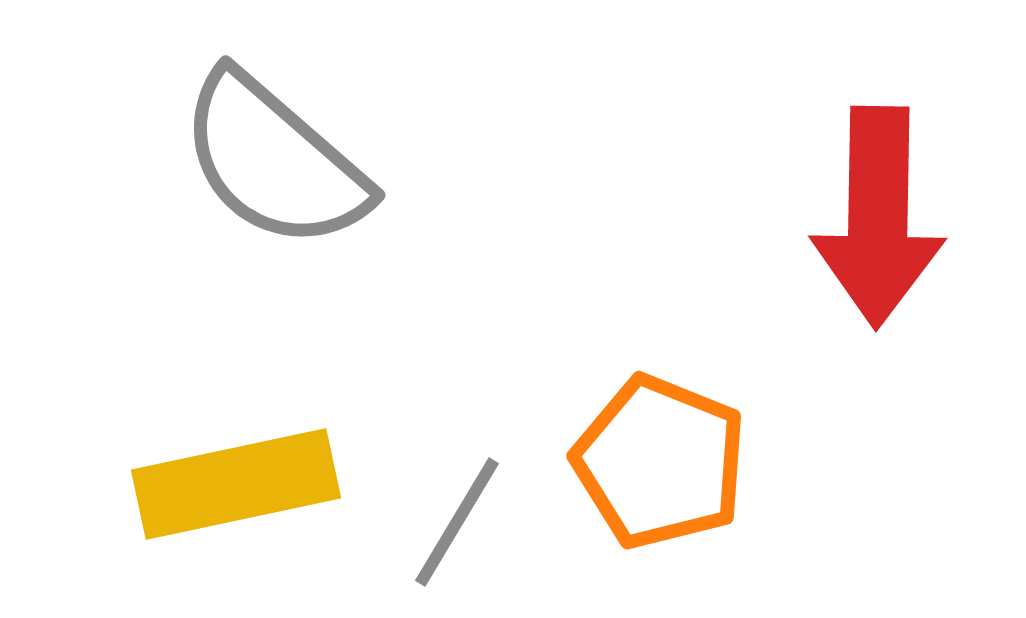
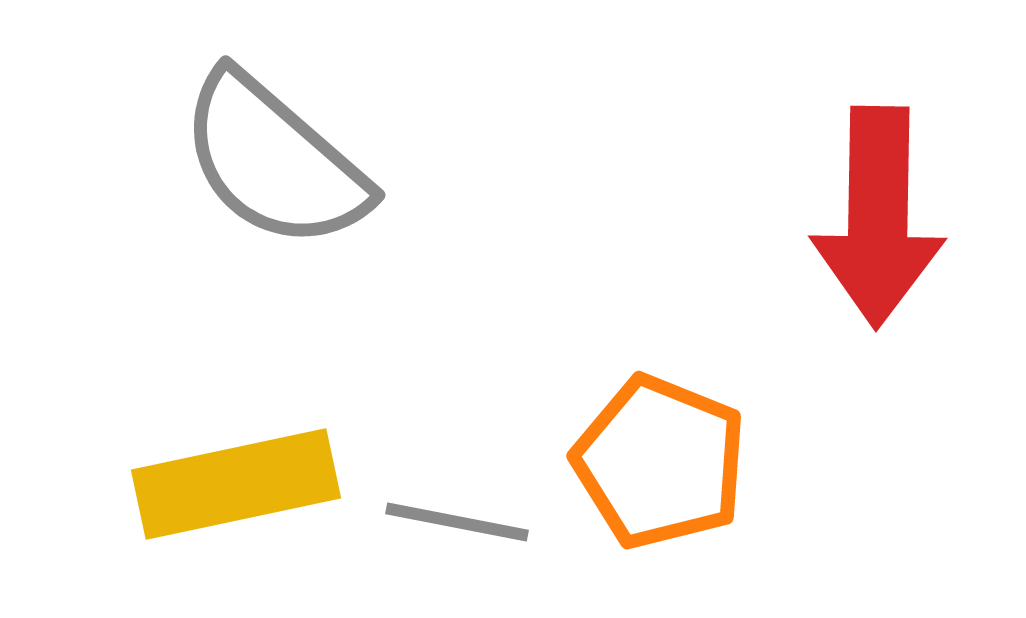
gray line: rotated 70 degrees clockwise
